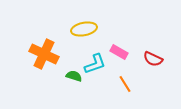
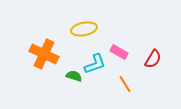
red semicircle: rotated 84 degrees counterclockwise
